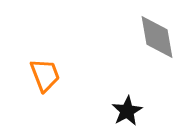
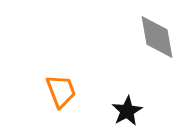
orange trapezoid: moved 16 px right, 16 px down
